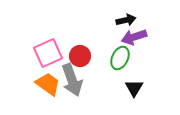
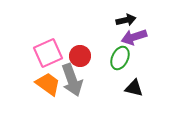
black triangle: rotated 48 degrees counterclockwise
